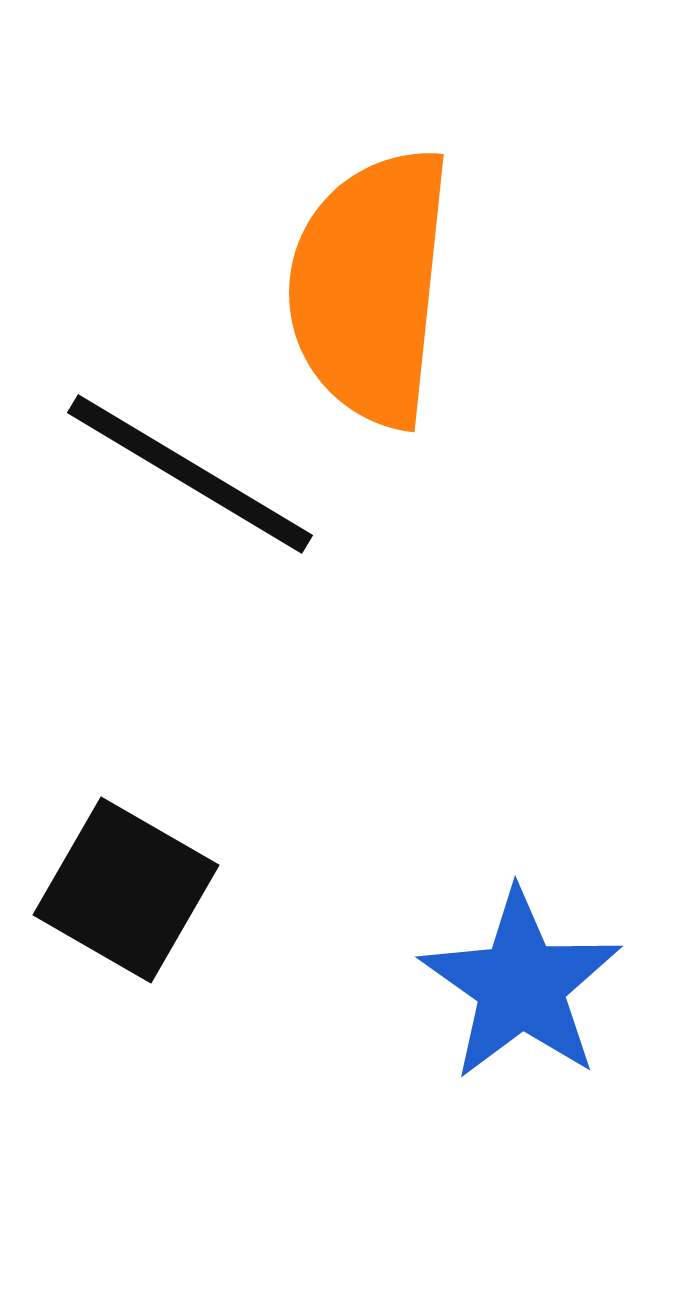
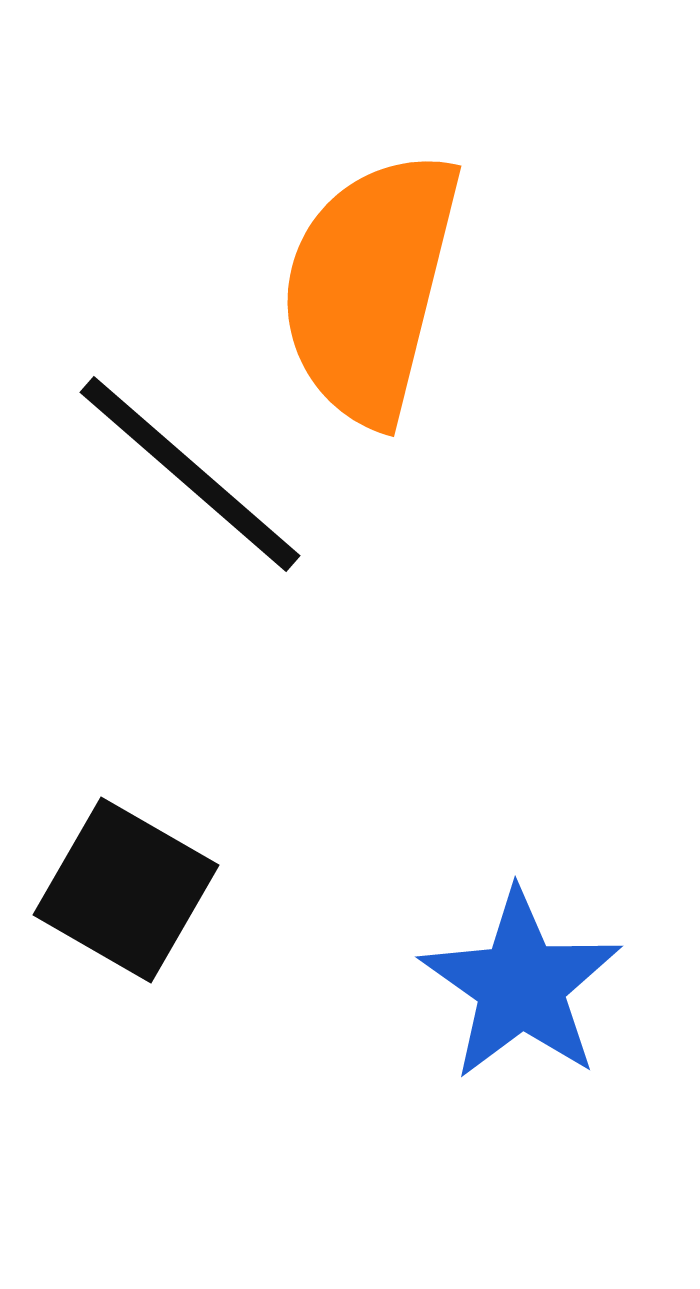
orange semicircle: rotated 8 degrees clockwise
black line: rotated 10 degrees clockwise
